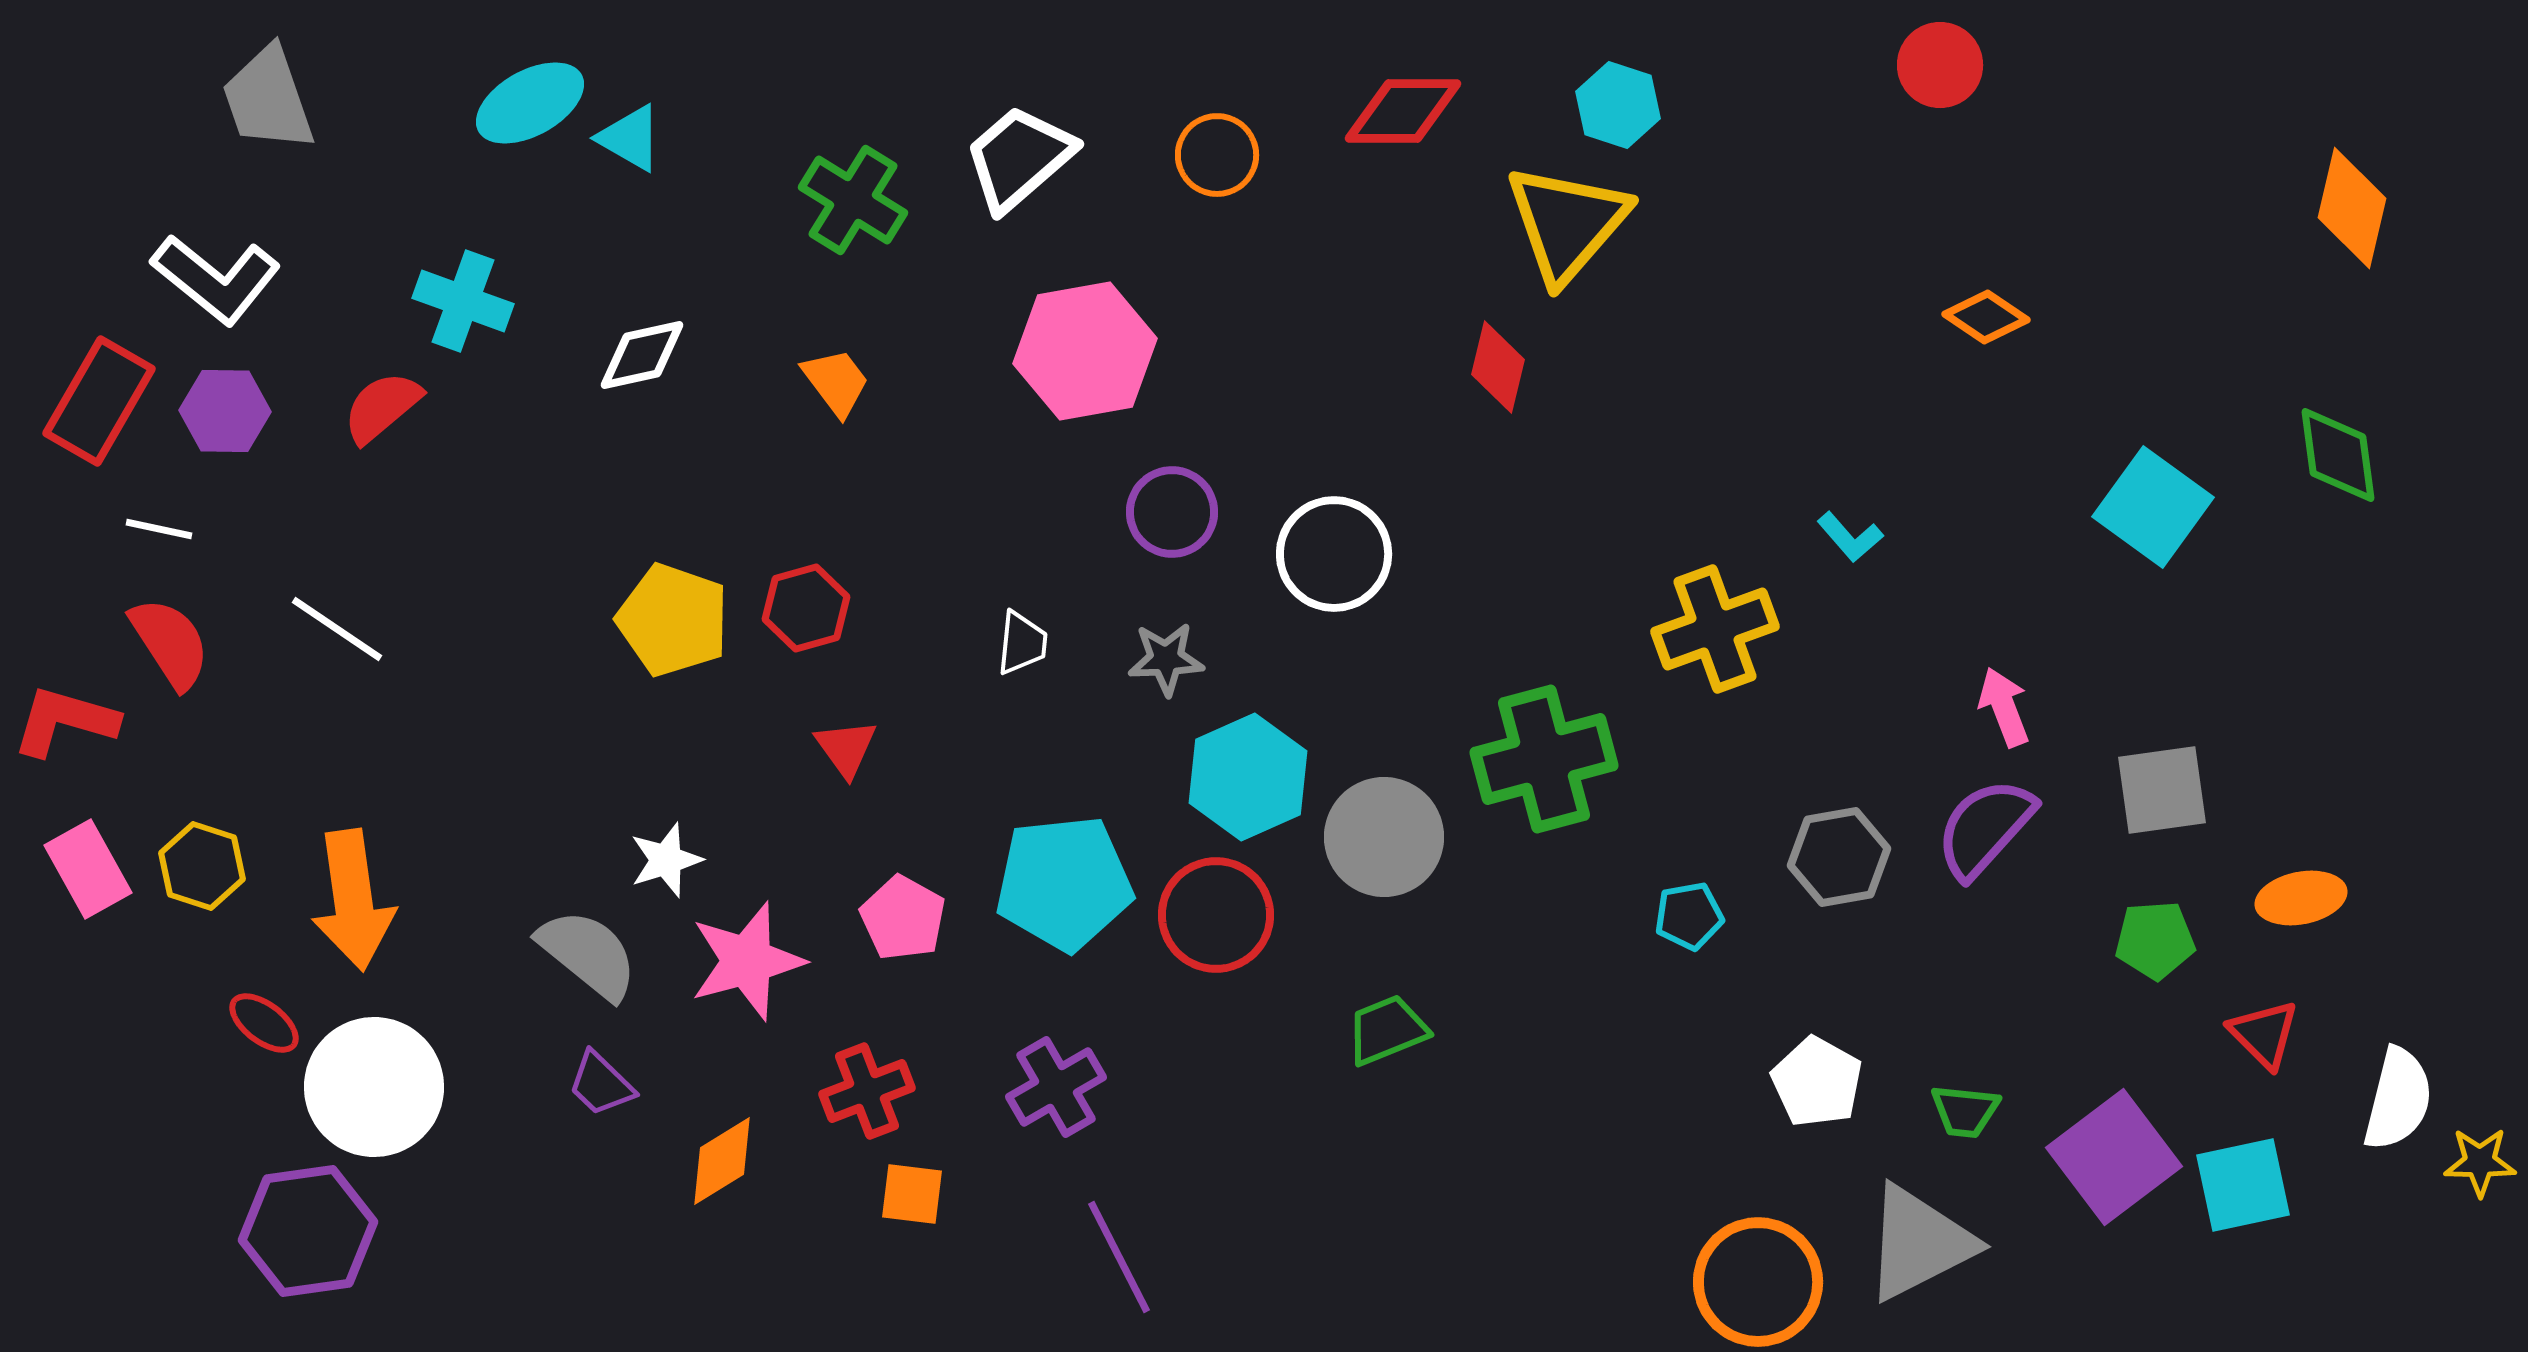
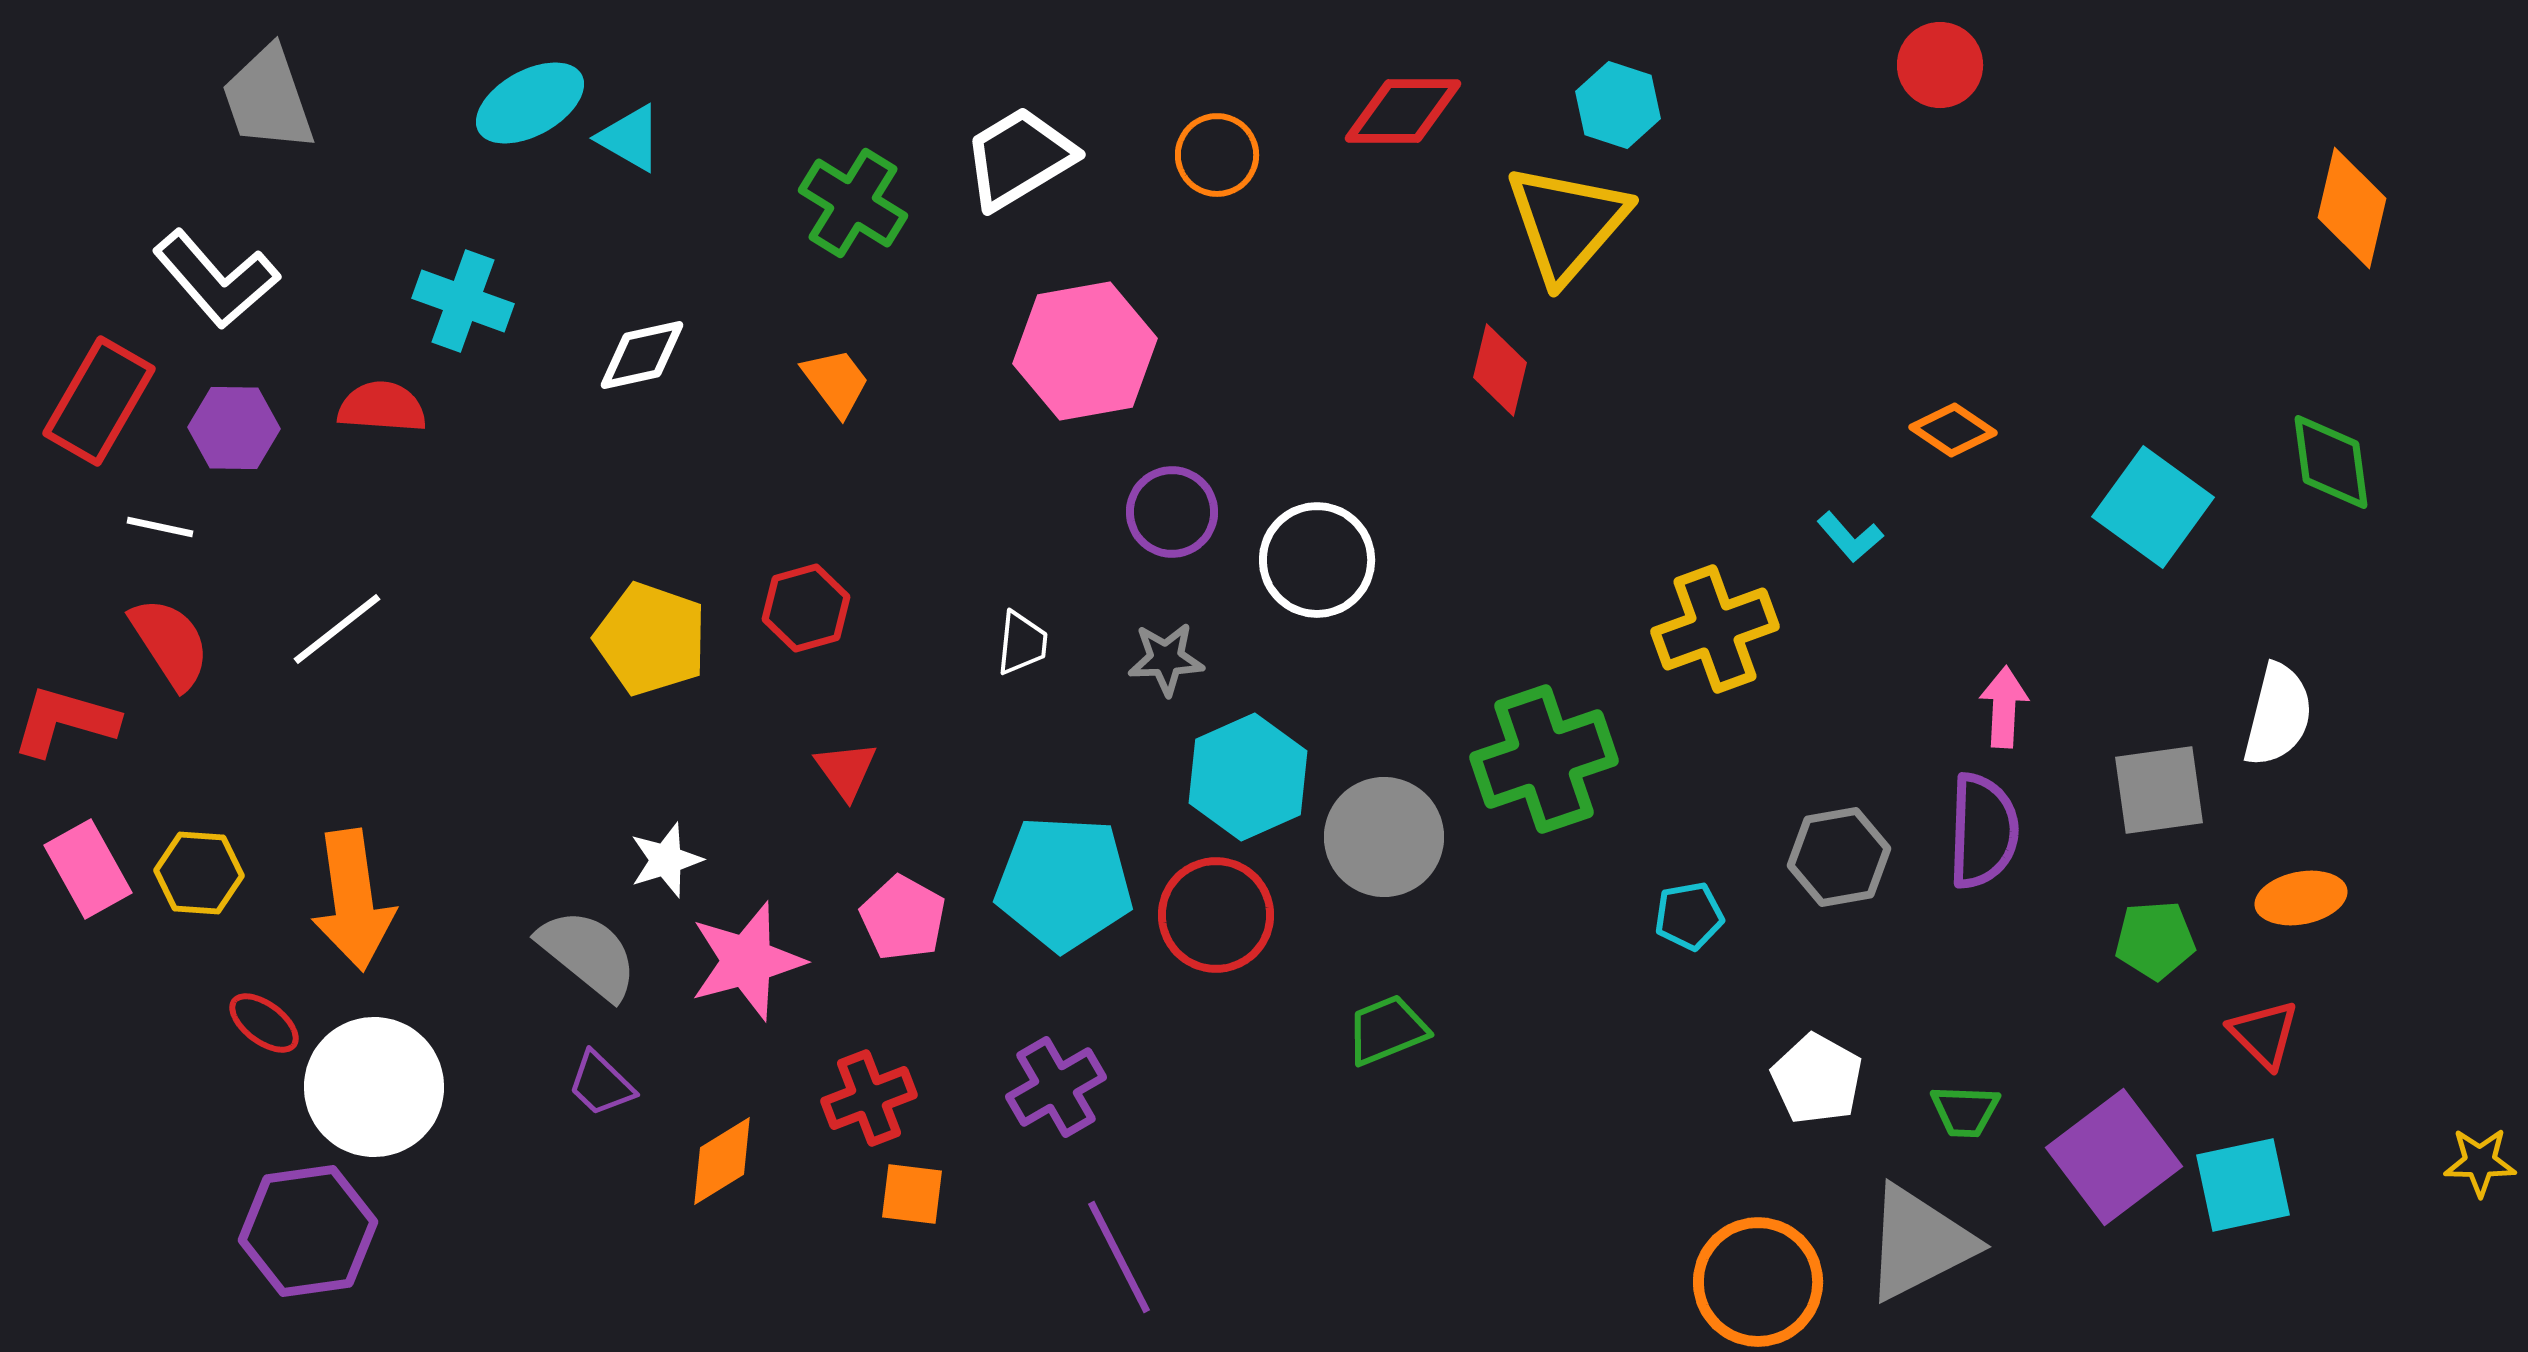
white trapezoid at (1019, 158): rotated 10 degrees clockwise
green cross at (853, 200): moved 3 px down
white L-shape at (216, 279): rotated 10 degrees clockwise
orange diamond at (1986, 317): moved 33 px left, 113 px down
red diamond at (1498, 367): moved 2 px right, 3 px down
red semicircle at (382, 407): rotated 44 degrees clockwise
purple hexagon at (225, 411): moved 9 px right, 17 px down
green diamond at (2338, 455): moved 7 px left, 7 px down
white line at (159, 529): moved 1 px right, 2 px up
white circle at (1334, 554): moved 17 px left, 6 px down
yellow pentagon at (673, 620): moved 22 px left, 19 px down
white line at (337, 629): rotated 72 degrees counterclockwise
pink arrow at (2004, 707): rotated 24 degrees clockwise
red triangle at (846, 748): moved 22 px down
green cross at (1544, 759): rotated 4 degrees counterclockwise
gray square at (2162, 790): moved 3 px left
purple semicircle at (1985, 828): moved 2 px left, 3 px down; rotated 140 degrees clockwise
yellow hexagon at (202, 866): moved 3 px left, 7 px down; rotated 14 degrees counterclockwise
cyan pentagon at (1064, 883): rotated 9 degrees clockwise
white pentagon at (1817, 1082): moved 3 px up
red cross at (867, 1091): moved 2 px right, 7 px down
white semicircle at (2398, 1099): moved 120 px left, 384 px up
green trapezoid at (1965, 1111): rotated 4 degrees counterclockwise
